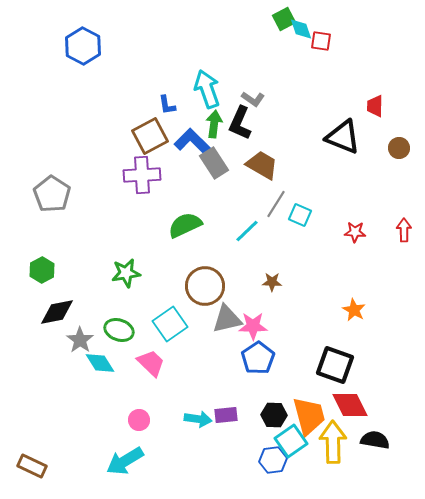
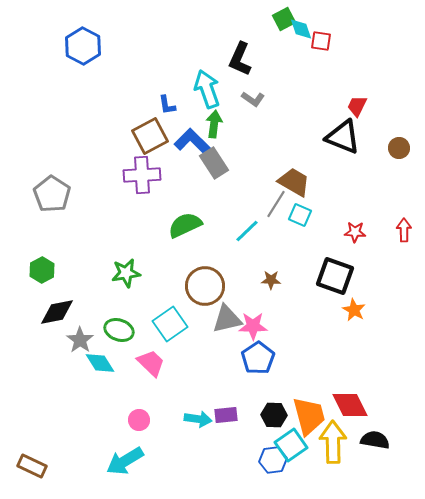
red trapezoid at (375, 106): moved 18 px left; rotated 25 degrees clockwise
black L-shape at (240, 123): moved 64 px up
brown trapezoid at (262, 165): moved 32 px right, 17 px down
brown star at (272, 282): moved 1 px left, 2 px up
black square at (335, 365): moved 89 px up
cyan square at (291, 441): moved 4 px down
